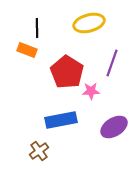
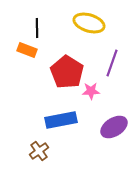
yellow ellipse: rotated 32 degrees clockwise
